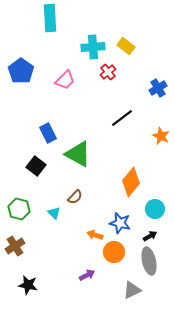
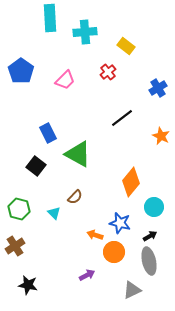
cyan cross: moved 8 px left, 15 px up
cyan circle: moved 1 px left, 2 px up
